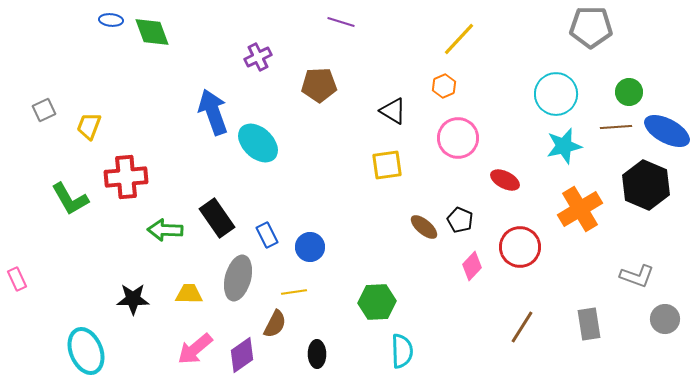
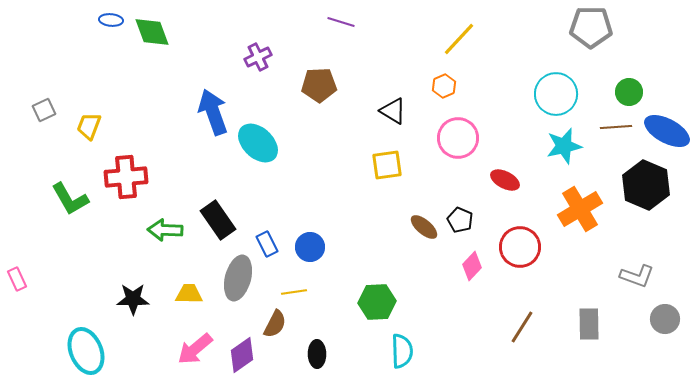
black rectangle at (217, 218): moved 1 px right, 2 px down
blue rectangle at (267, 235): moved 9 px down
gray rectangle at (589, 324): rotated 8 degrees clockwise
